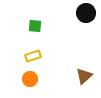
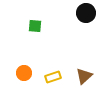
yellow rectangle: moved 20 px right, 21 px down
orange circle: moved 6 px left, 6 px up
